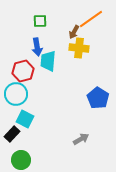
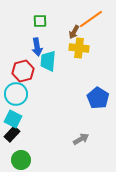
cyan square: moved 12 px left
